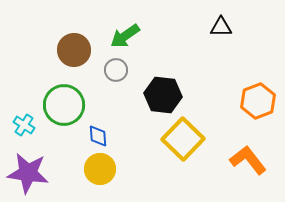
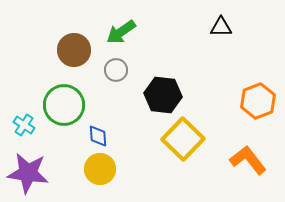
green arrow: moved 4 px left, 4 px up
